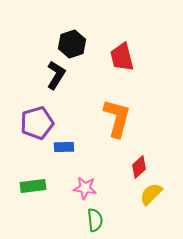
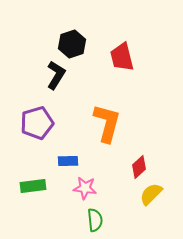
orange L-shape: moved 10 px left, 5 px down
blue rectangle: moved 4 px right, 14 px down
